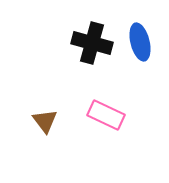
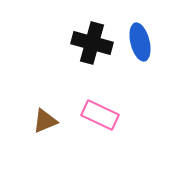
pink rectangle: moved 6 px left
brown triangle: rotated 44 degrees clockwise
